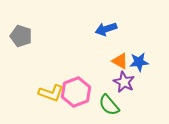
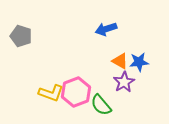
purple star: rotated 15 degrees clockwise
green semicircle: moved 8 px left
